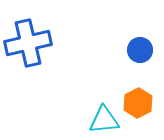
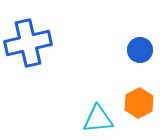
orange hexagon: moved 1 px right
cyan triangle: moved 6 px left, 1 px up
